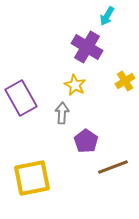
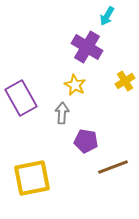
purple pentagon: rotated 25 degrees counterclockwise
